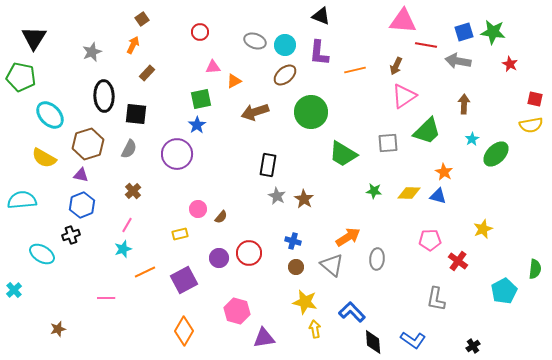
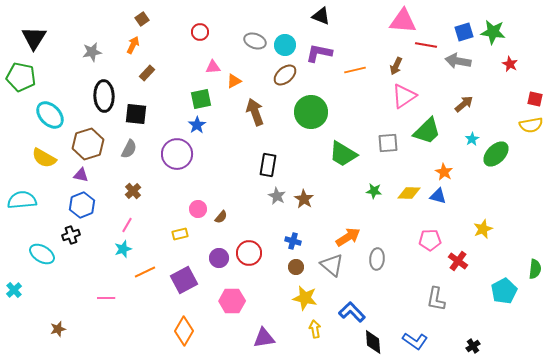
gray star at (92, 52): rotated 12 degrees clockwise
purple L-shape at (319, 53): rotated 96 degrees clockwise
brown arrow at (464, 104): rotated 48 degrees clockwise
brown arrow at (255, 112): rotated 88 degrees clockwise
yellow star at (305, 302): moved 4 px up
pink hexagon at (237, 311): moved 5 px left, 10 px up; rotated 15 degrees counterclockwise
blue L-shape at (413, 340): moved 2 px right, 1 px down
